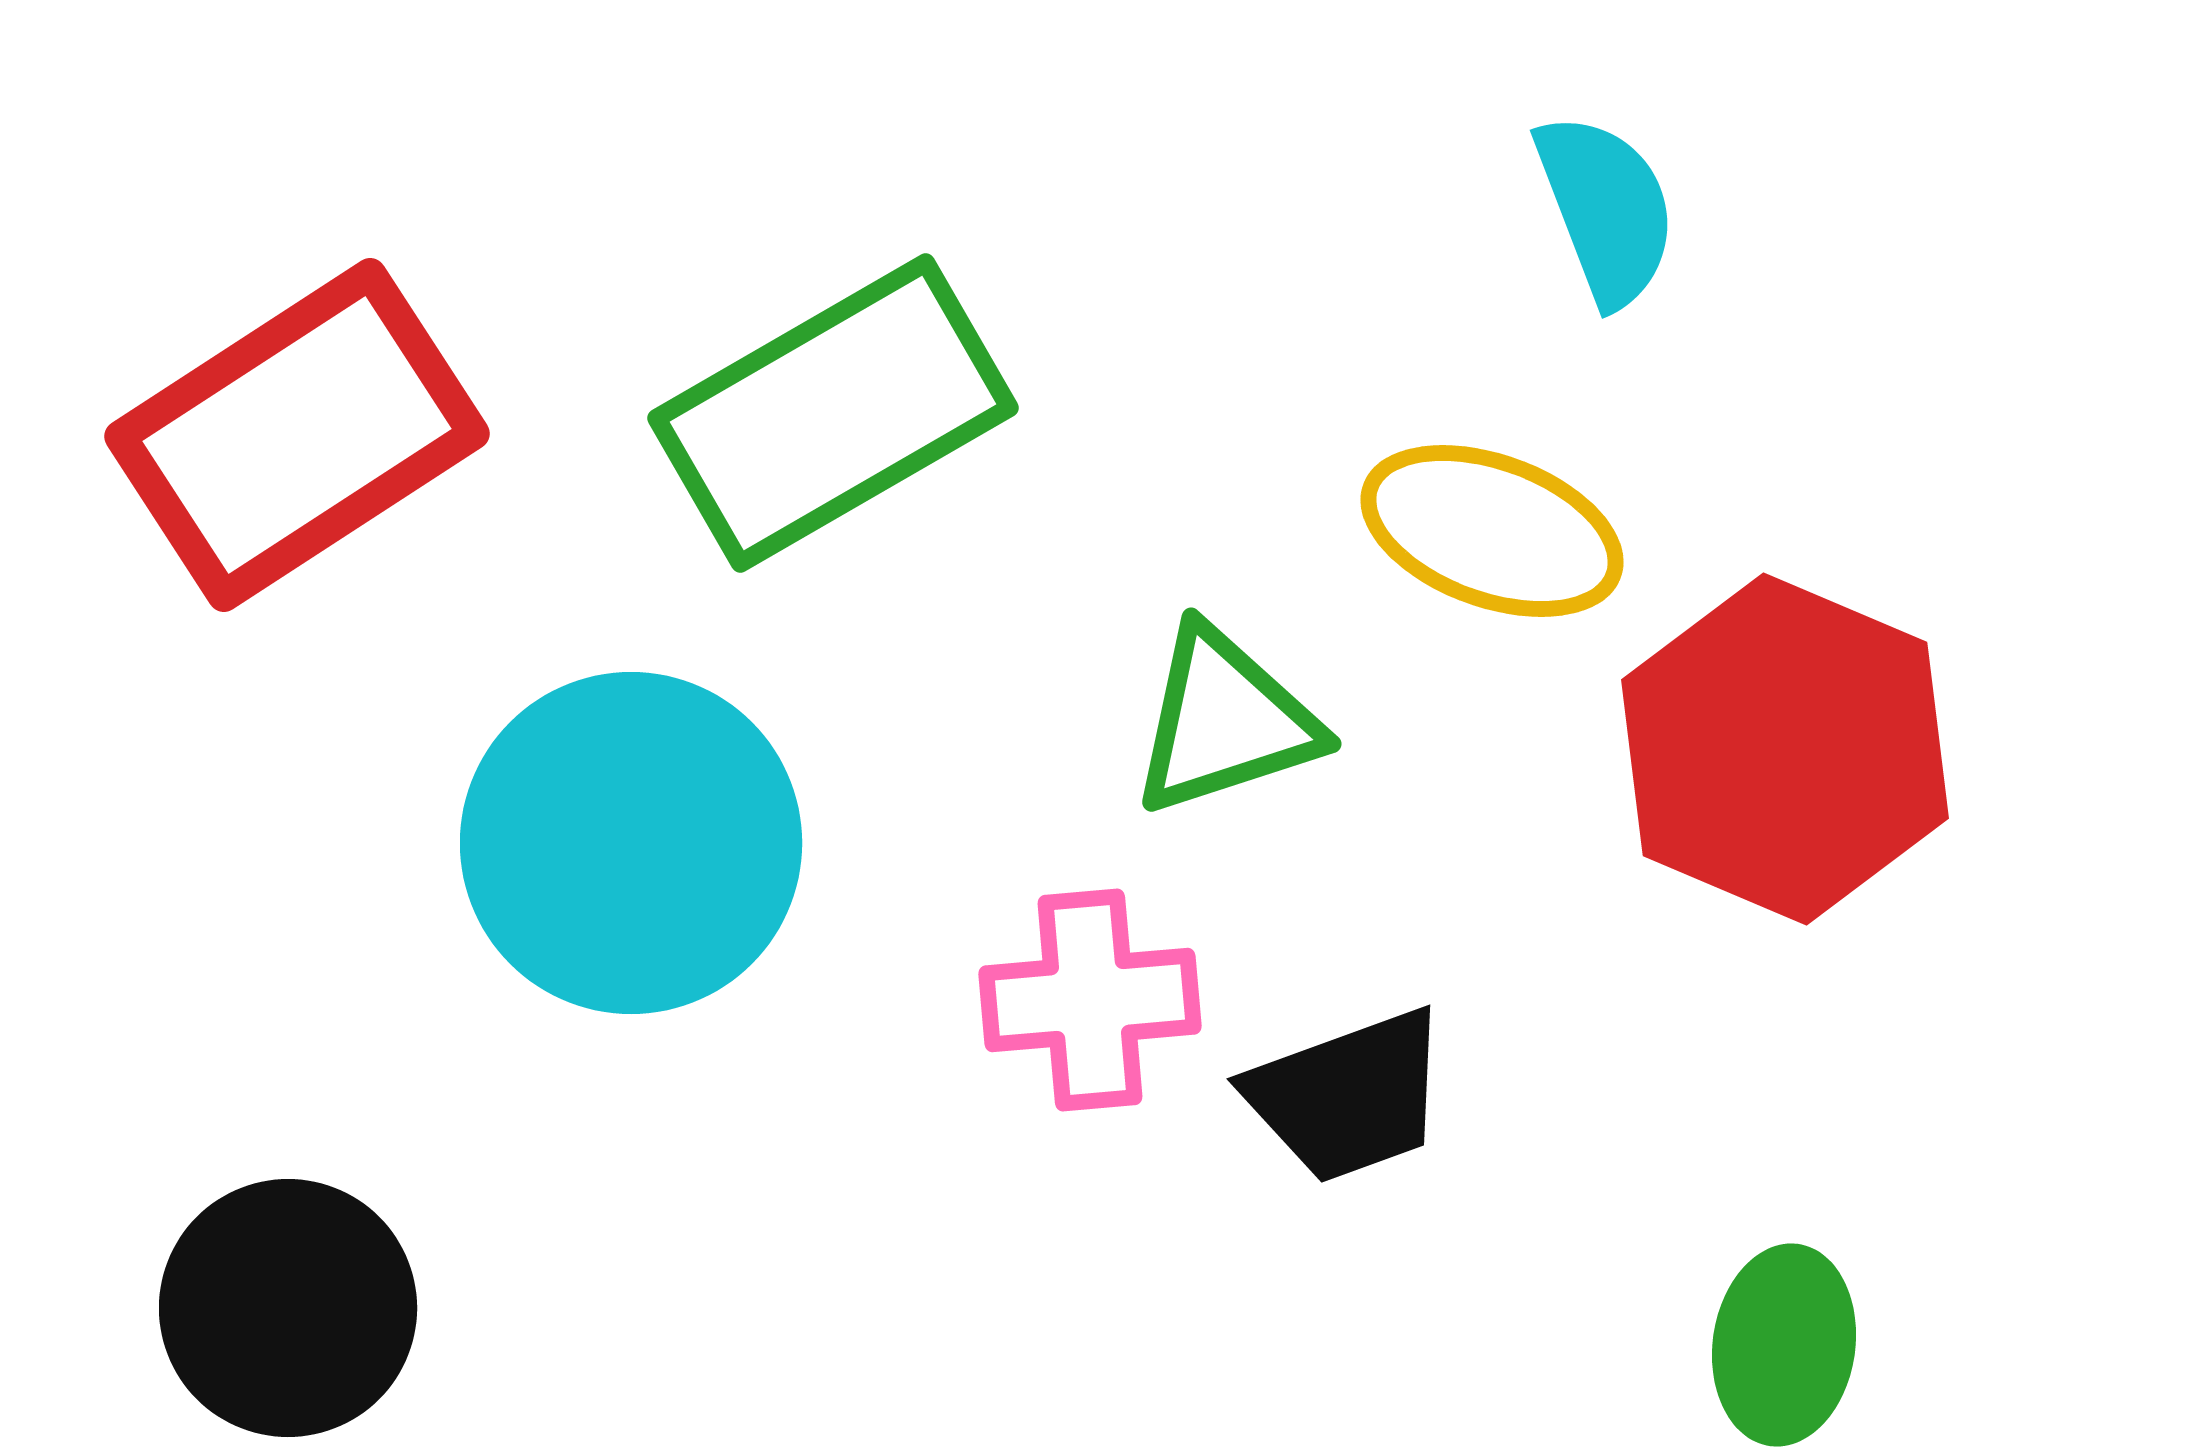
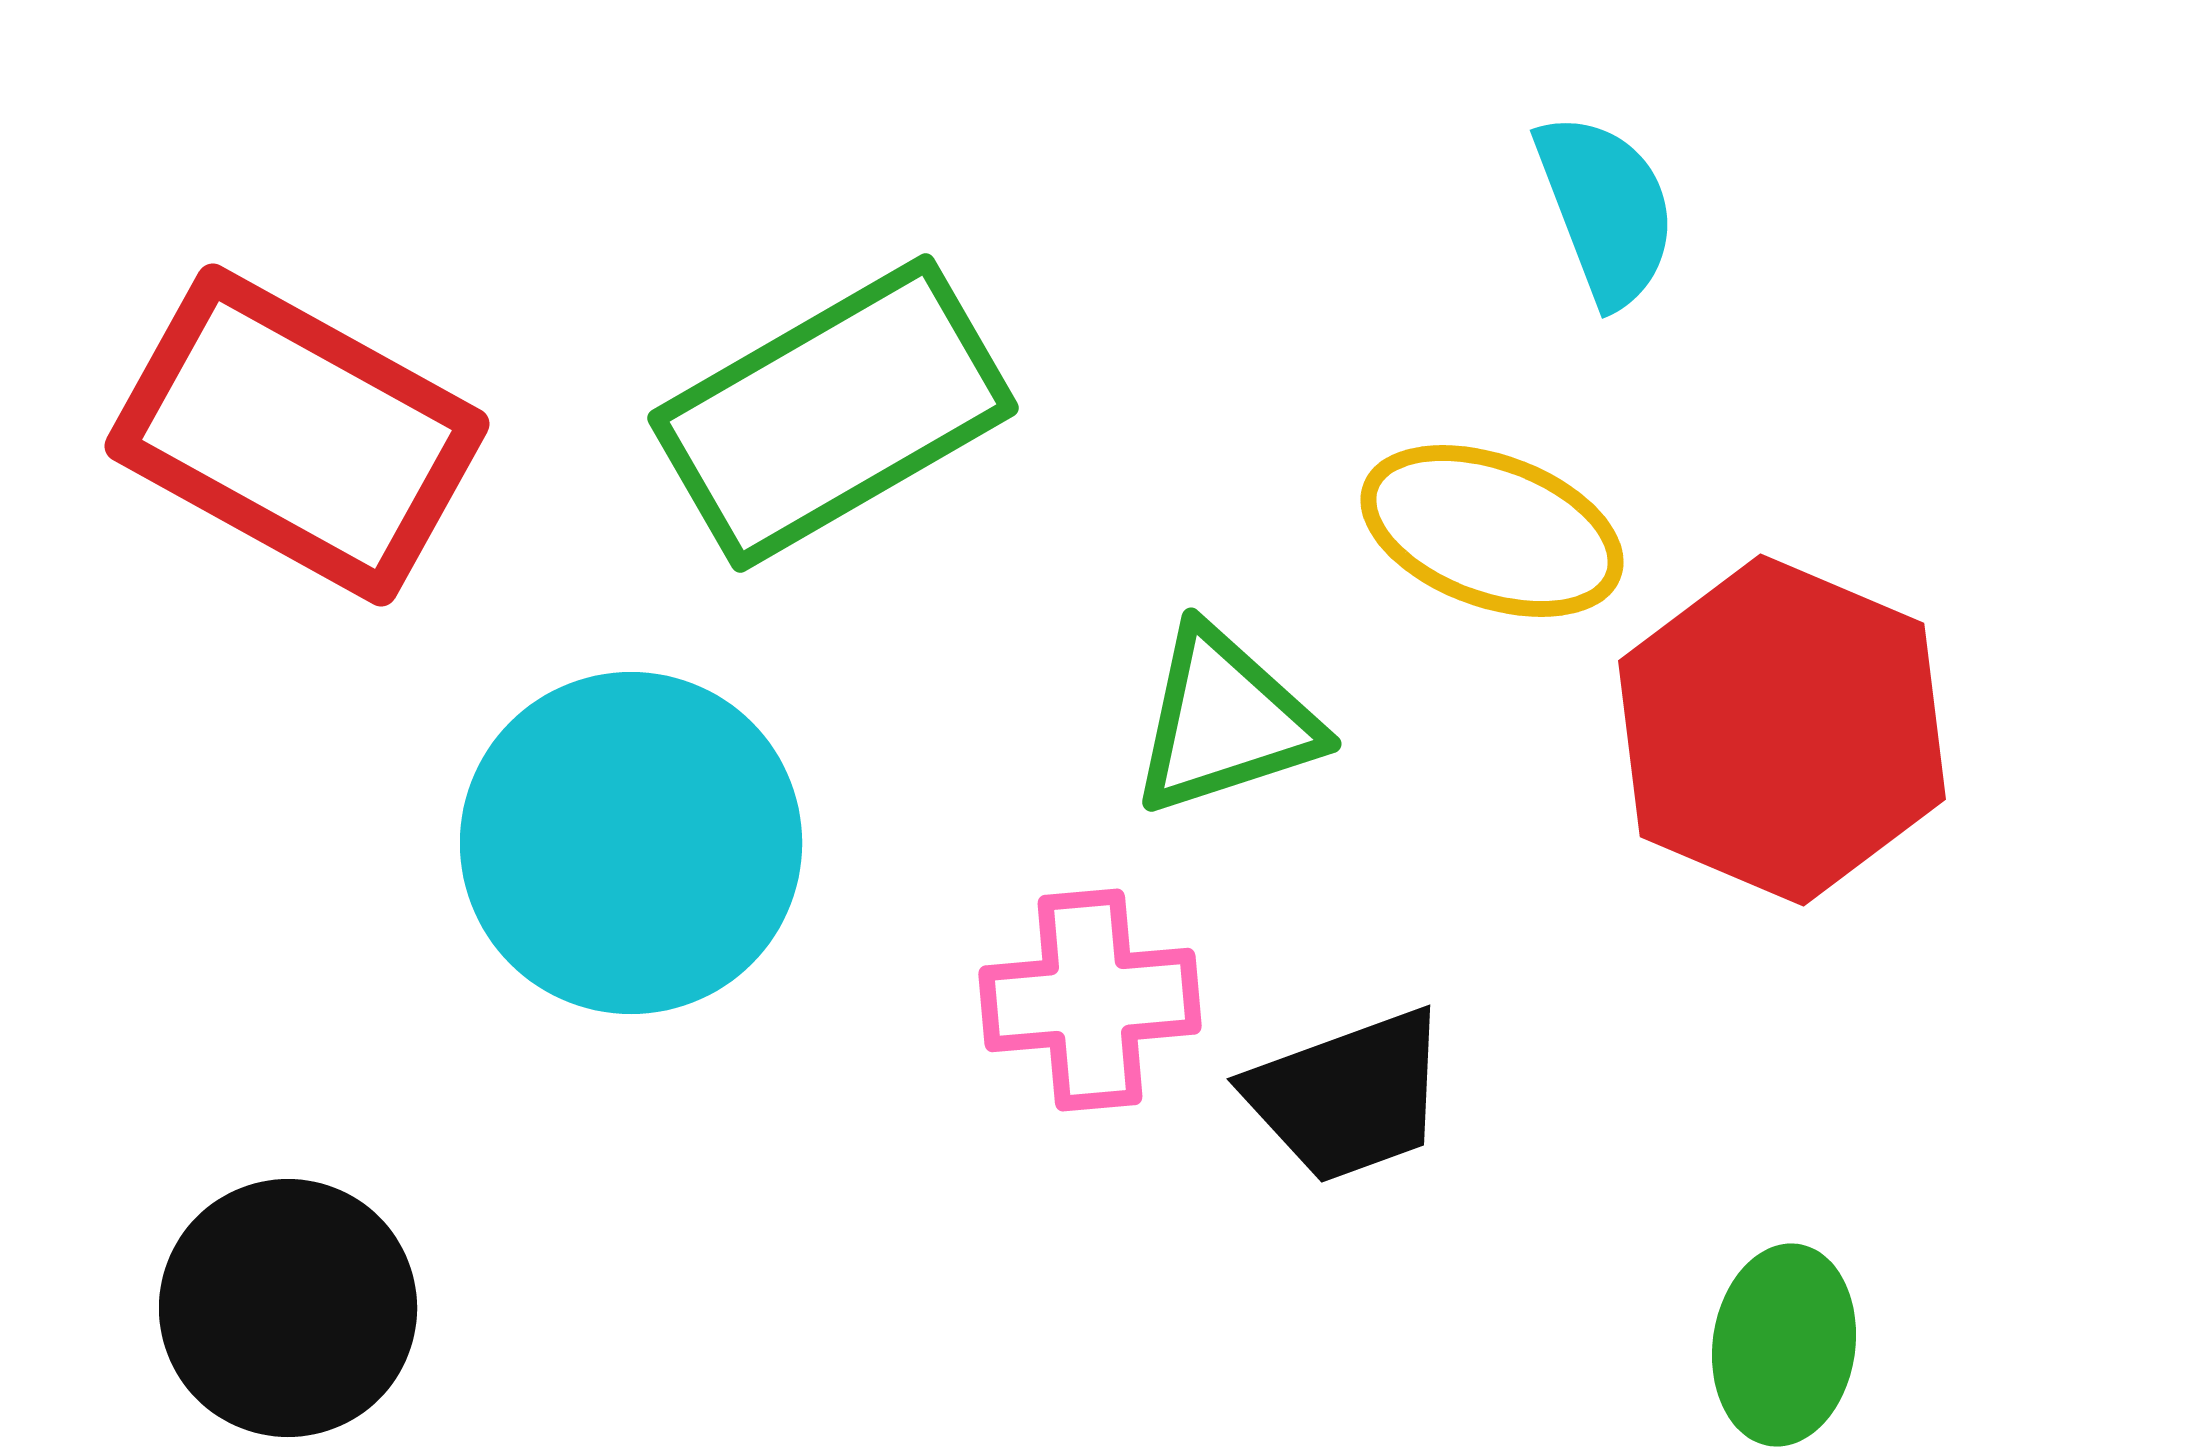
red rectangle: rotated 62 degrees clockwise
red hexagon: moved 3 px left, 19 px up
